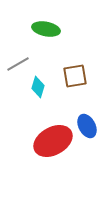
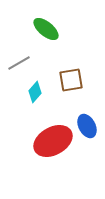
green ellipse: rotated 28 degrees clockwise
gray line: moved 1 px right, 1 px up
brown square: moved 4 px left, 4 px down
cyan diamond: moved 3 px left, 5 px down; rotated 25 degrees clockwise
